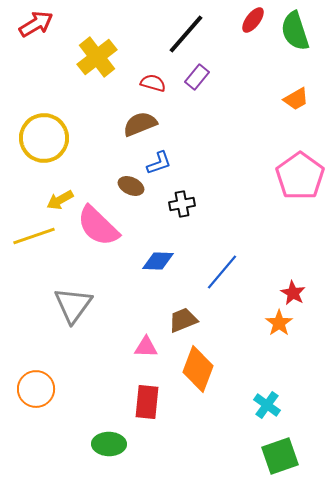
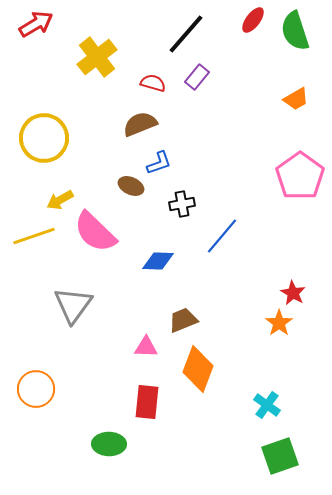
pink semicircle: moved 3 px left, 6 px down
blue line: moved 36 px up
